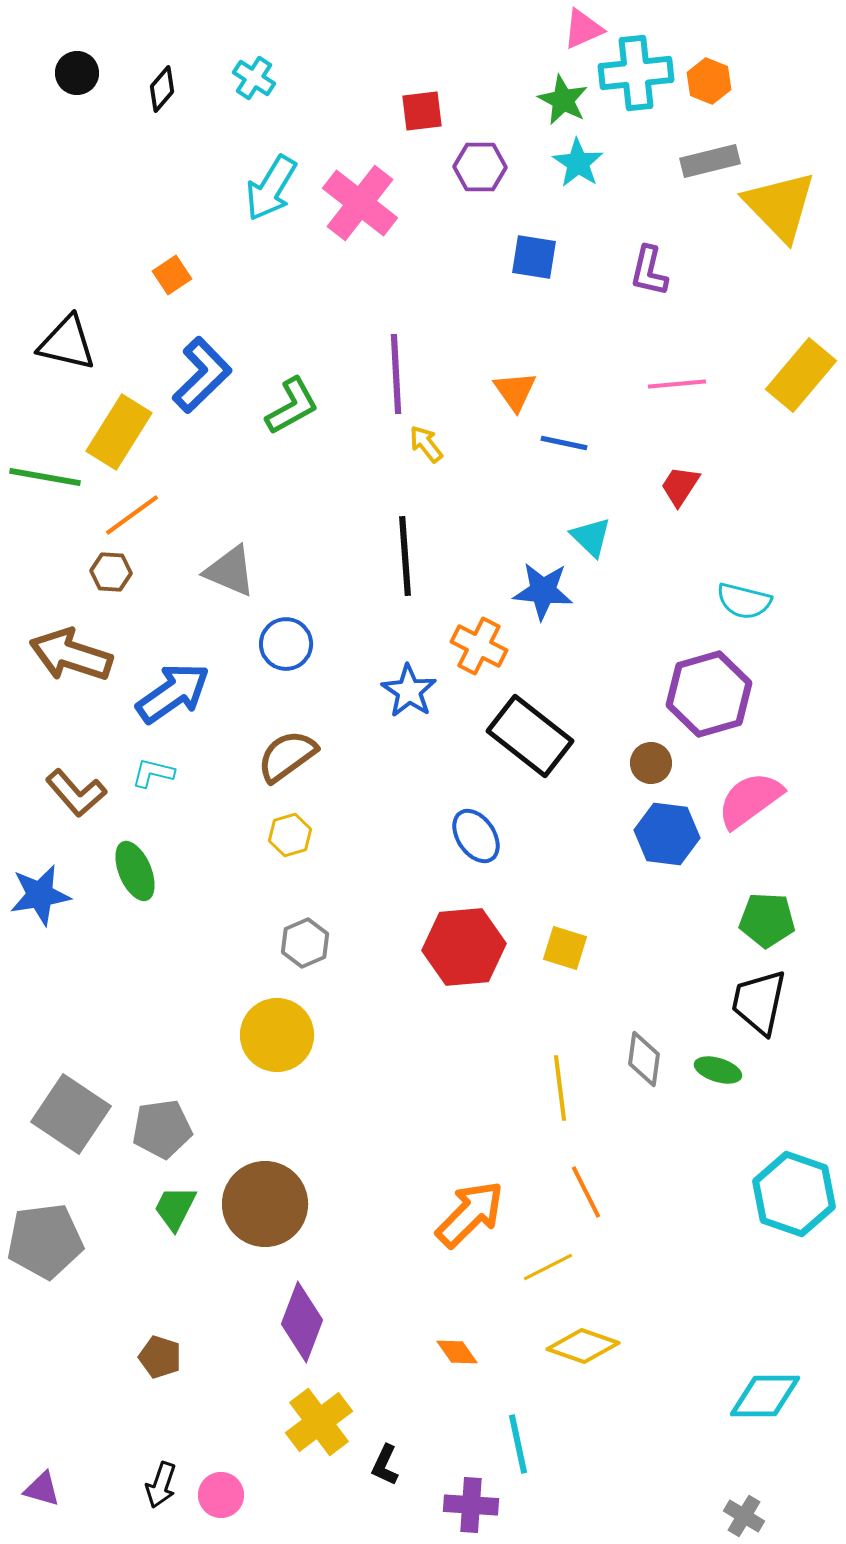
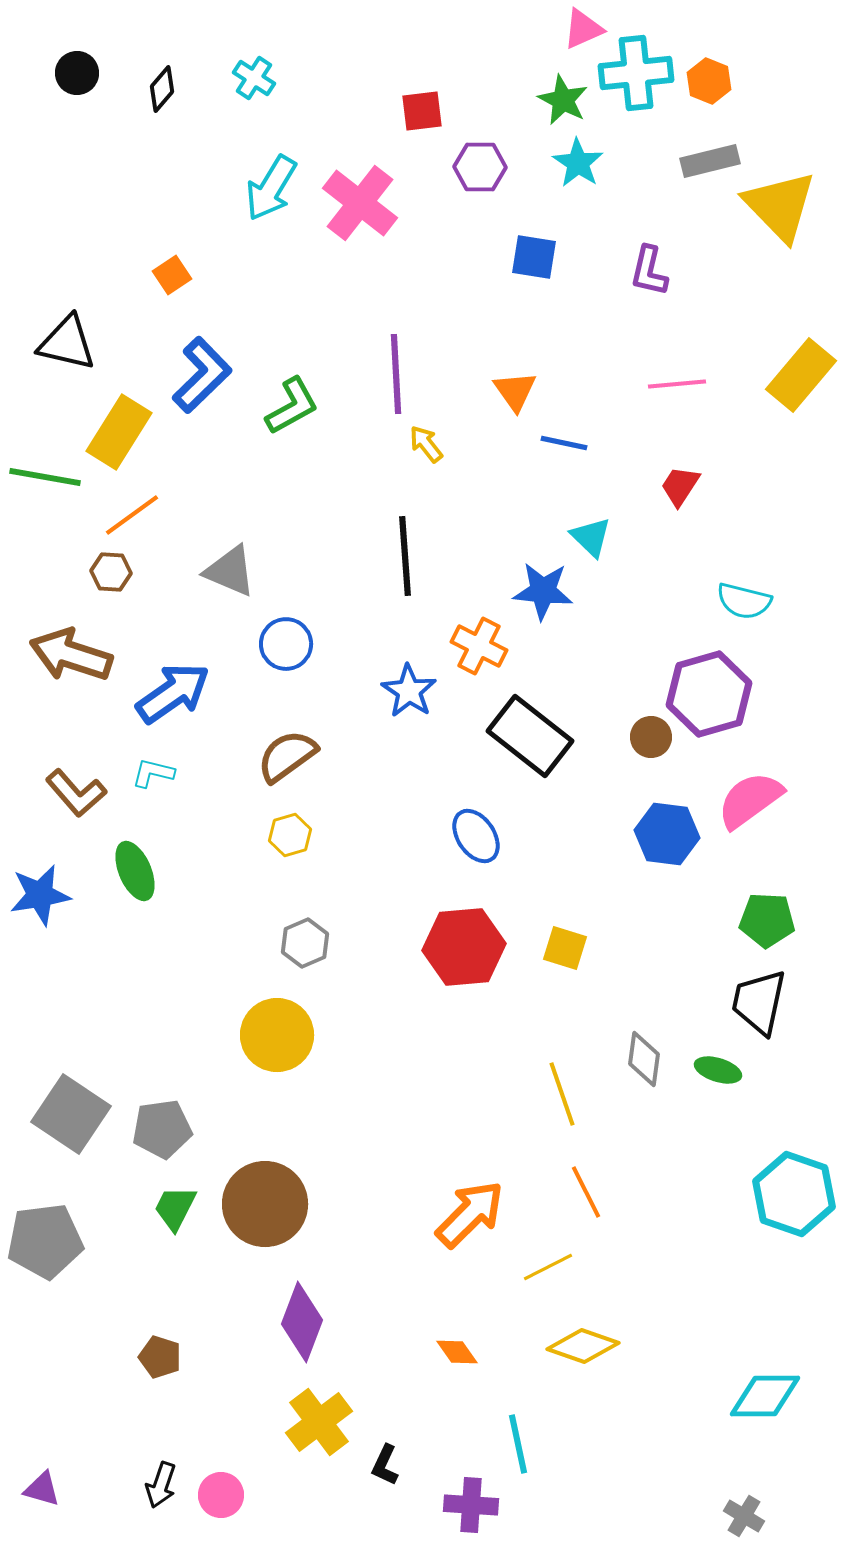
brown circle at (651, 763): moved 26 px up
yellow line at (560, 1088): moved 2 px right, 6 px down; rotated 12 degrees counterclockwise
